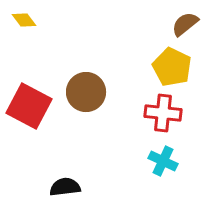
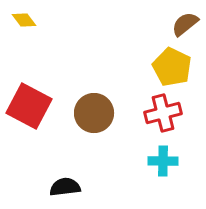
brown circle: moved 8 px right, 21 px down
red cross: rotated 21 degrees counterclockwise
cyan cross: rotated 24 degrees counterclockwise
